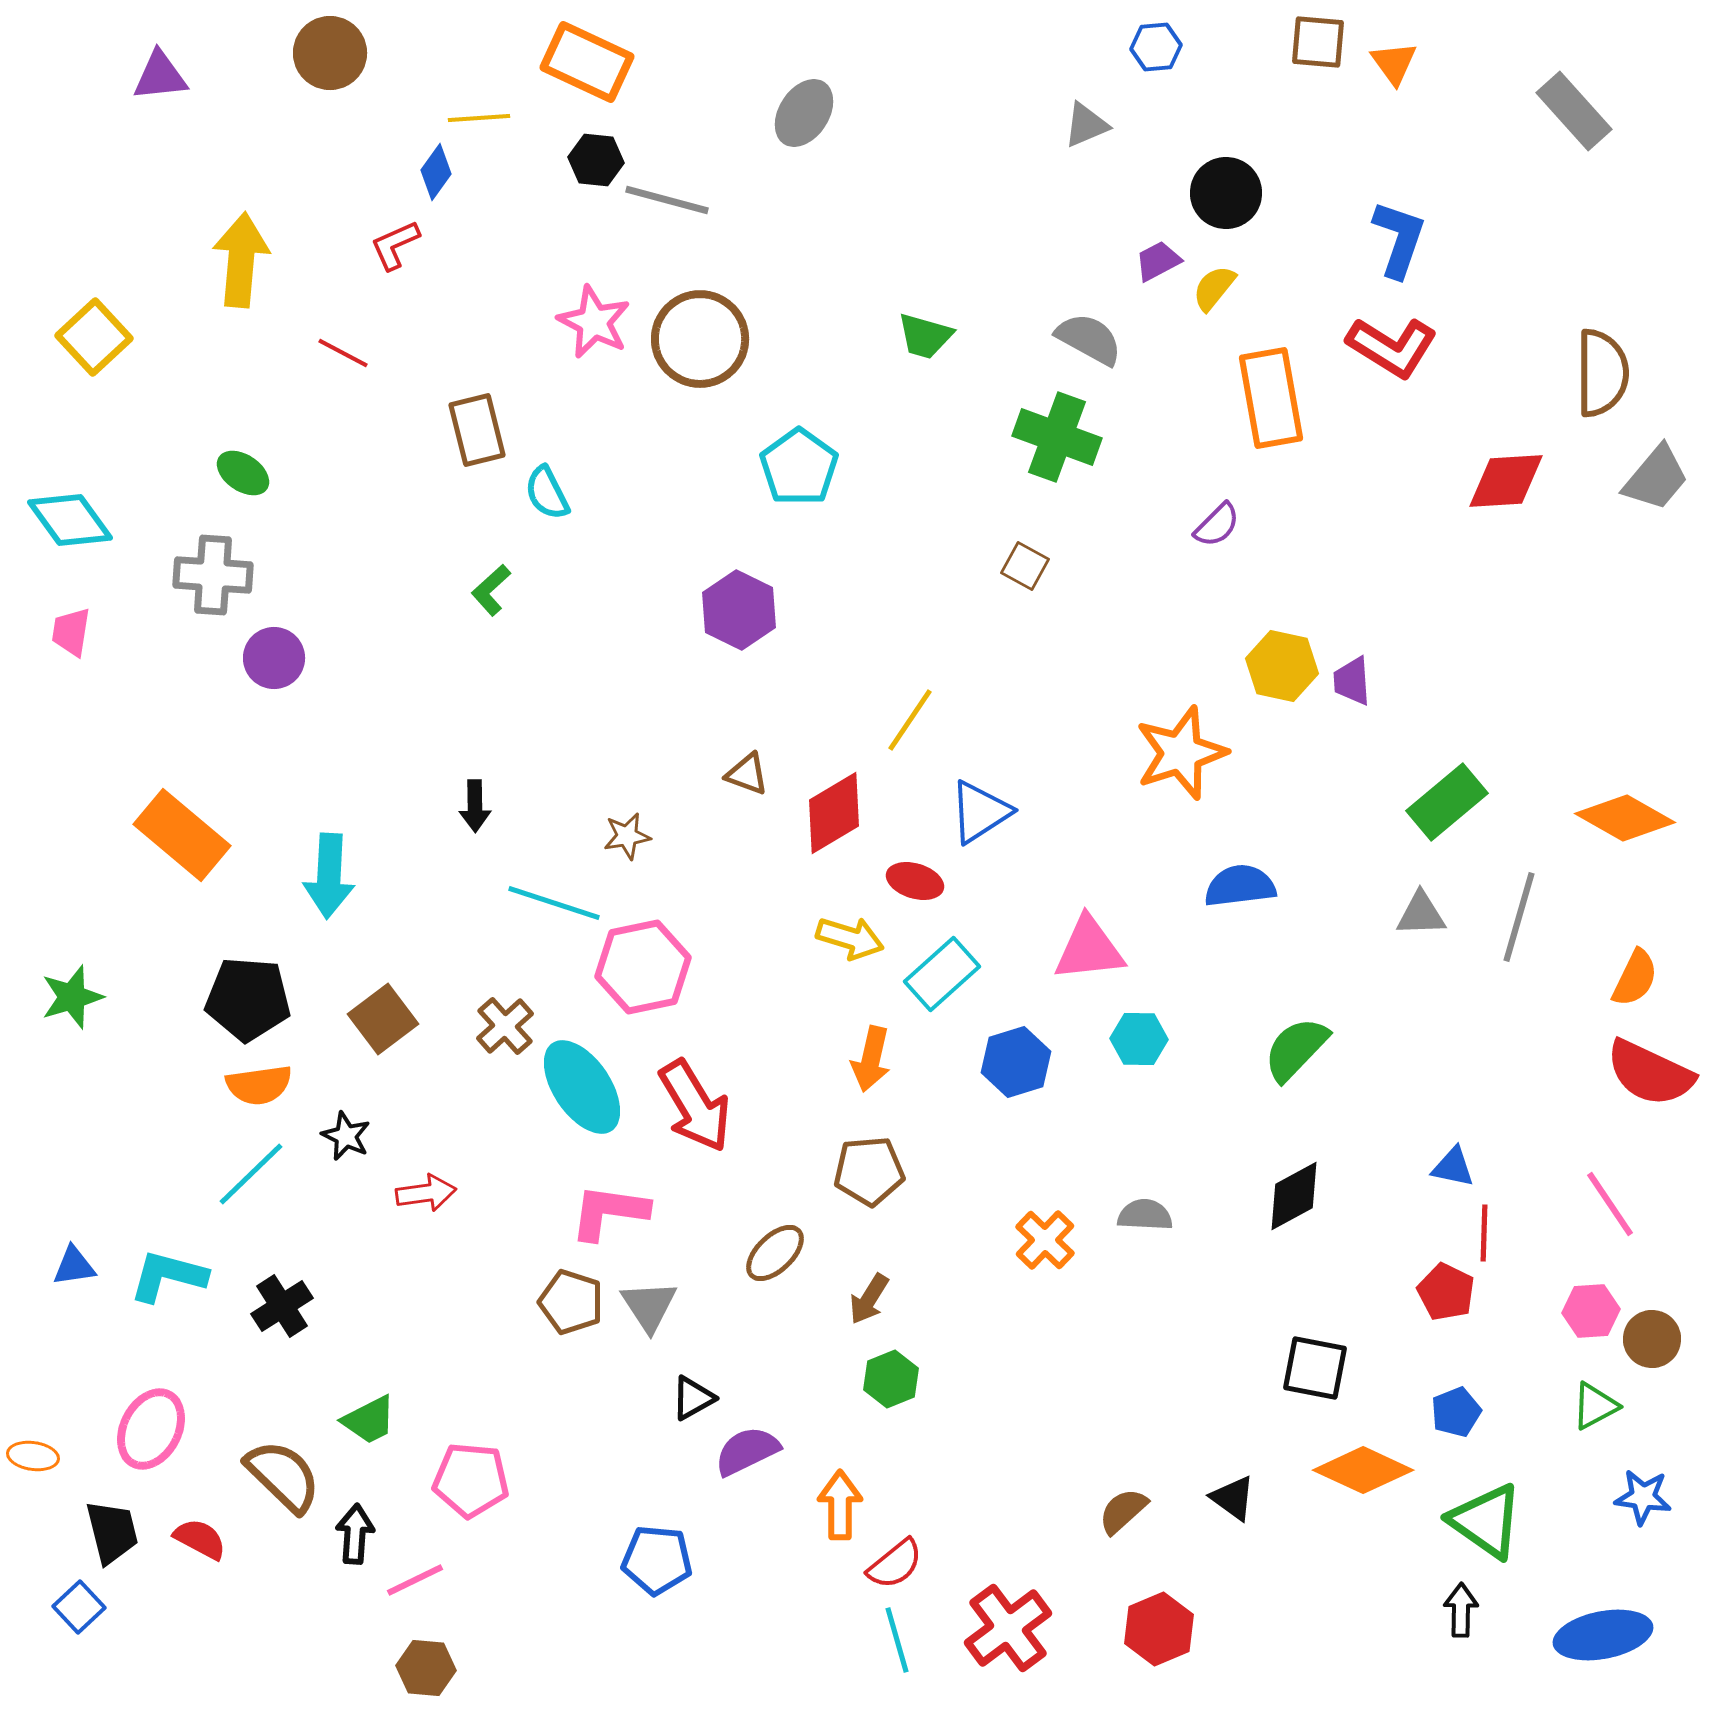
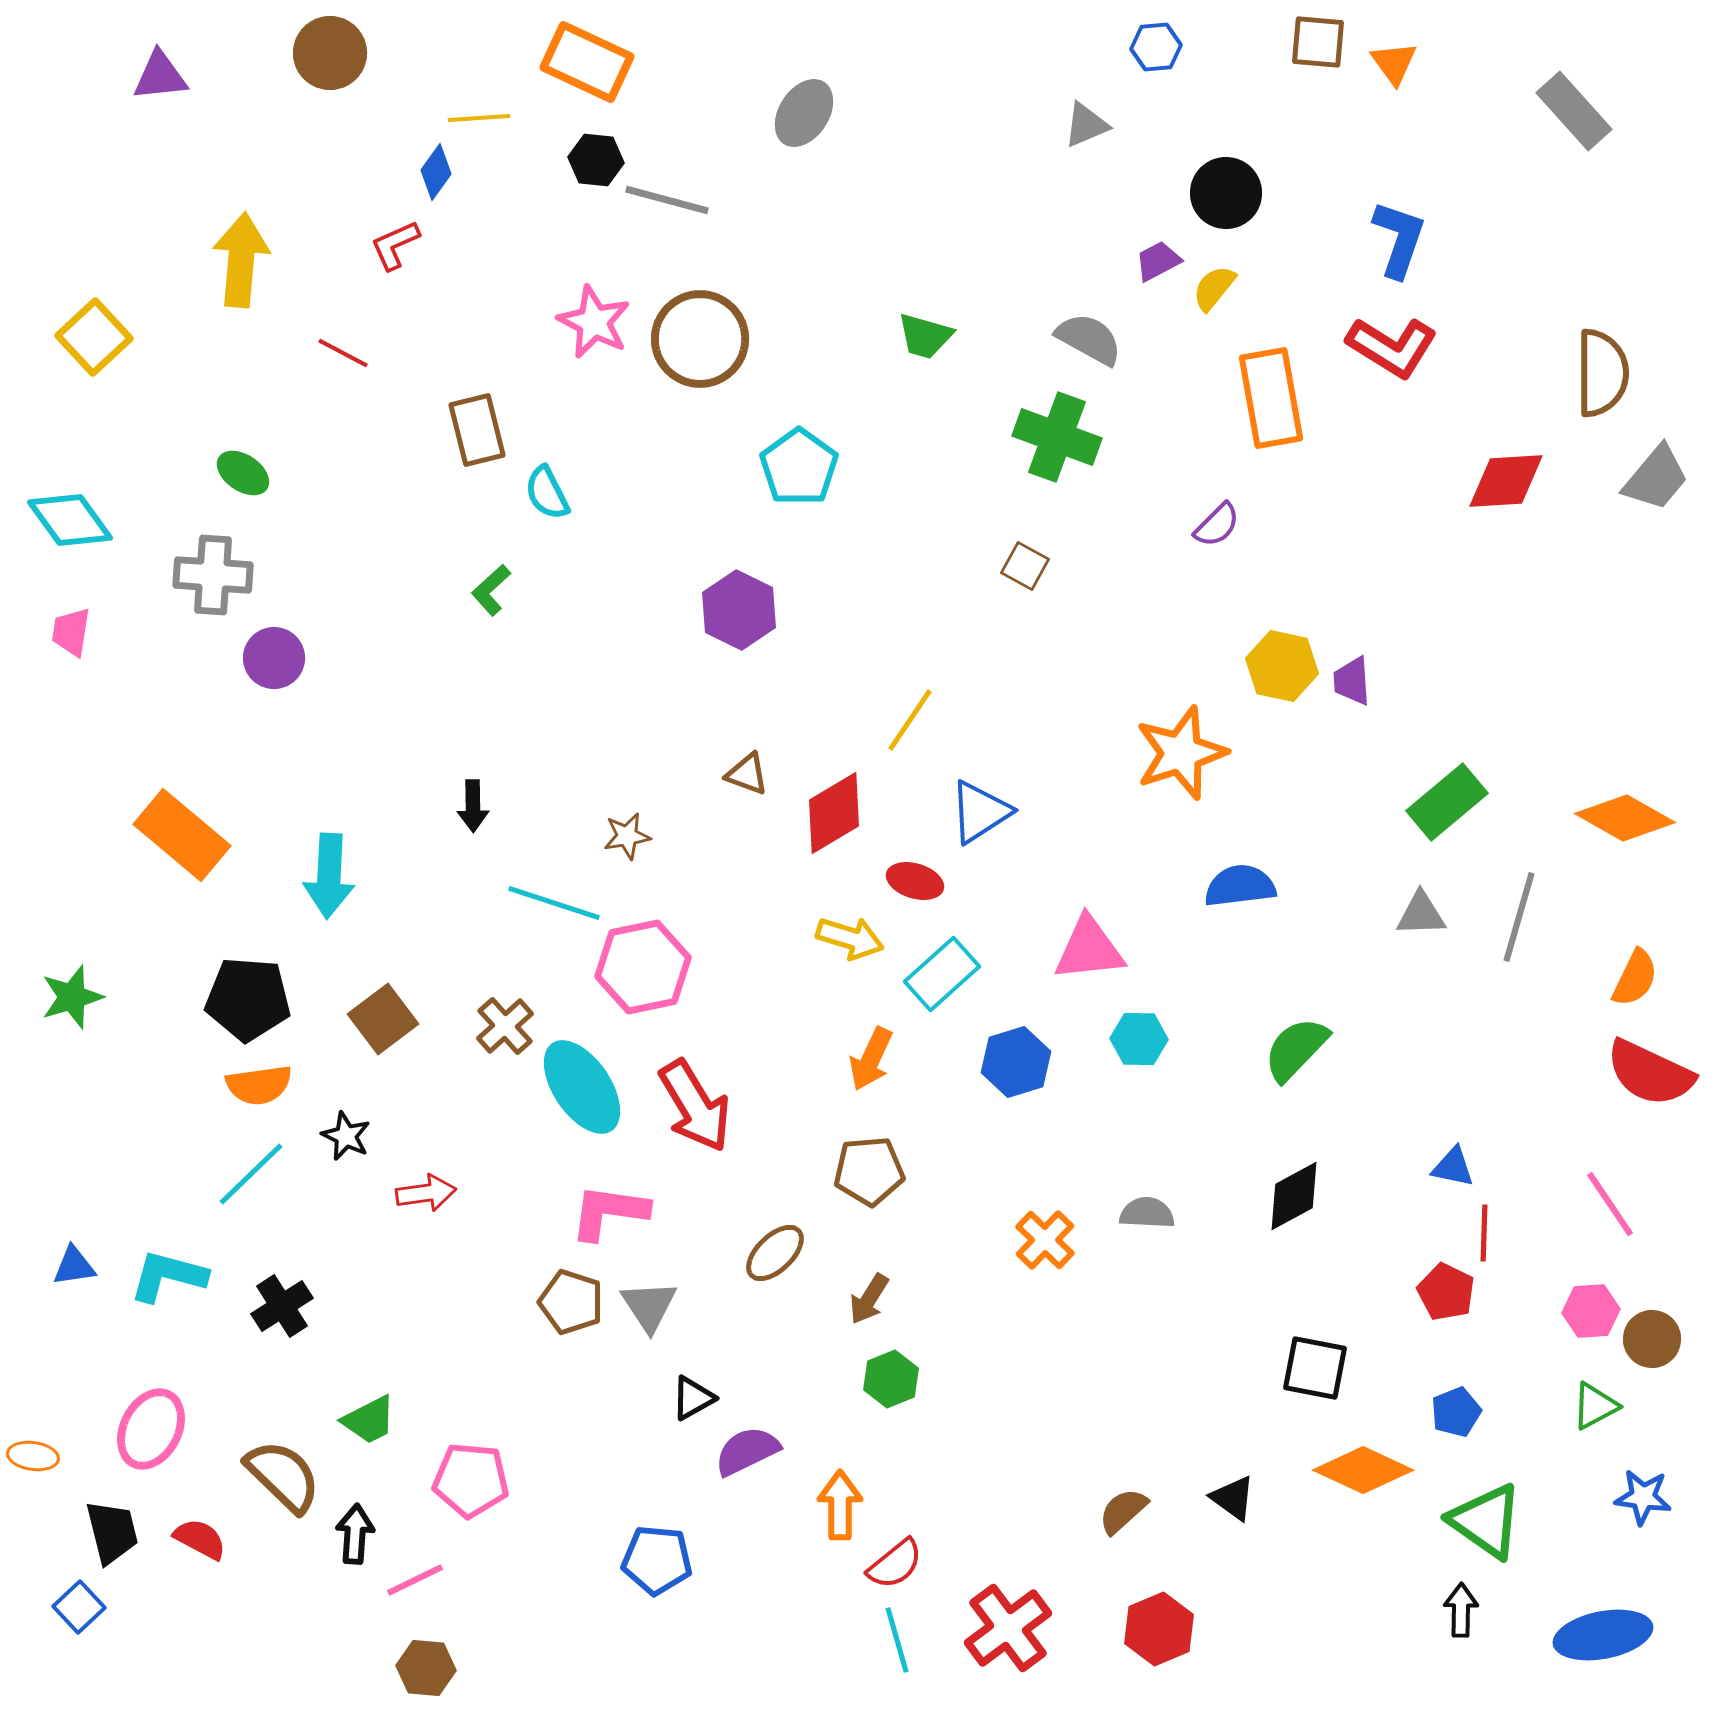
black arrow at (475, 806): moved 2 px left
orange arrow at (871, 1059): rotated 12 degrees clockwise
gray semicircle at (1145, 1215): moved 2 px right, 2 px up
